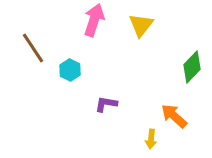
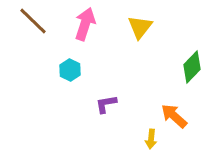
pink arrow: moved 9 px left, 4 px down
yellow triangle: moved 1 px left, 2 px down
brown line: moved 27 px up; rotated 12 degrees counterclockwise
purple L-shape: rotated 20 degrees counterclockwise
